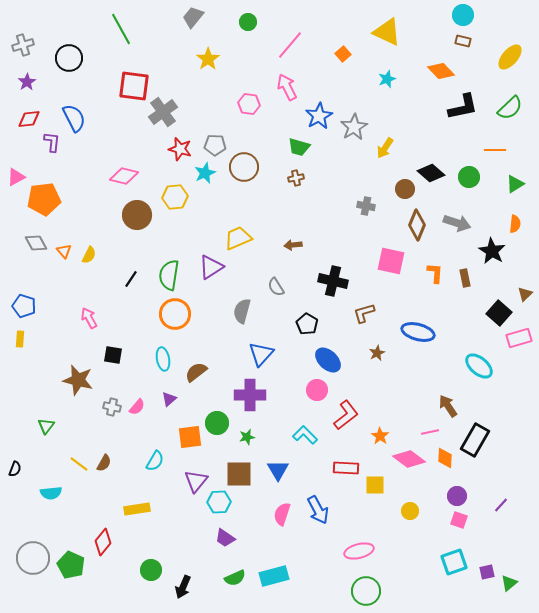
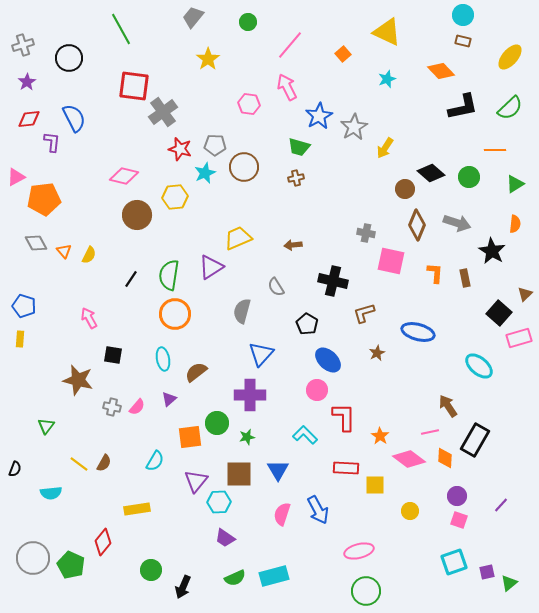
gray cross at (366, 206): moved 27 px down
red L-shape at (346, 415): moved 2 px left, 2 px down; rotated 52 degrees counterclockwise
